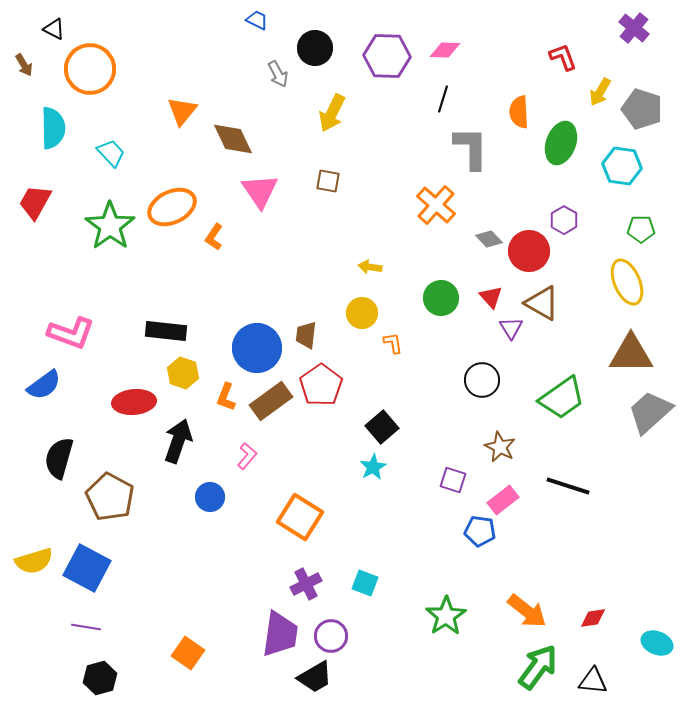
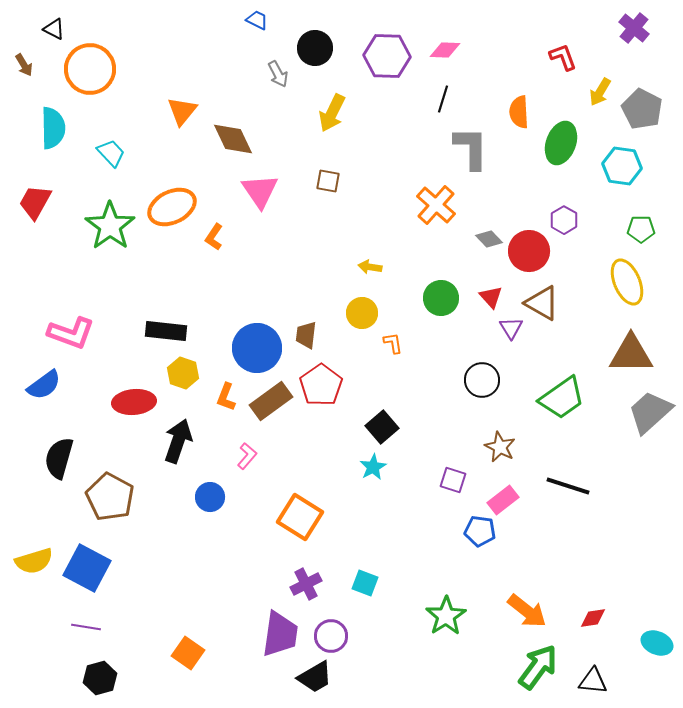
gray pentagon at (642, 109): rotated 9 degrees clockwise
